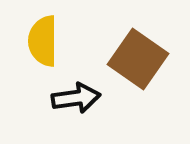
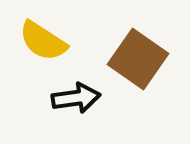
yellow semicircle: rotated 57 degrees counterclockwise
